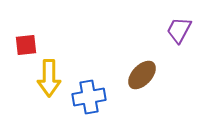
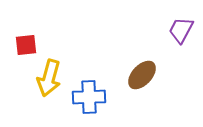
purple trapezoid: moved 2 px right
yellow arrow: rotated 15 degrees clockwise
blue cross: rotated 8 degrees clockwise
